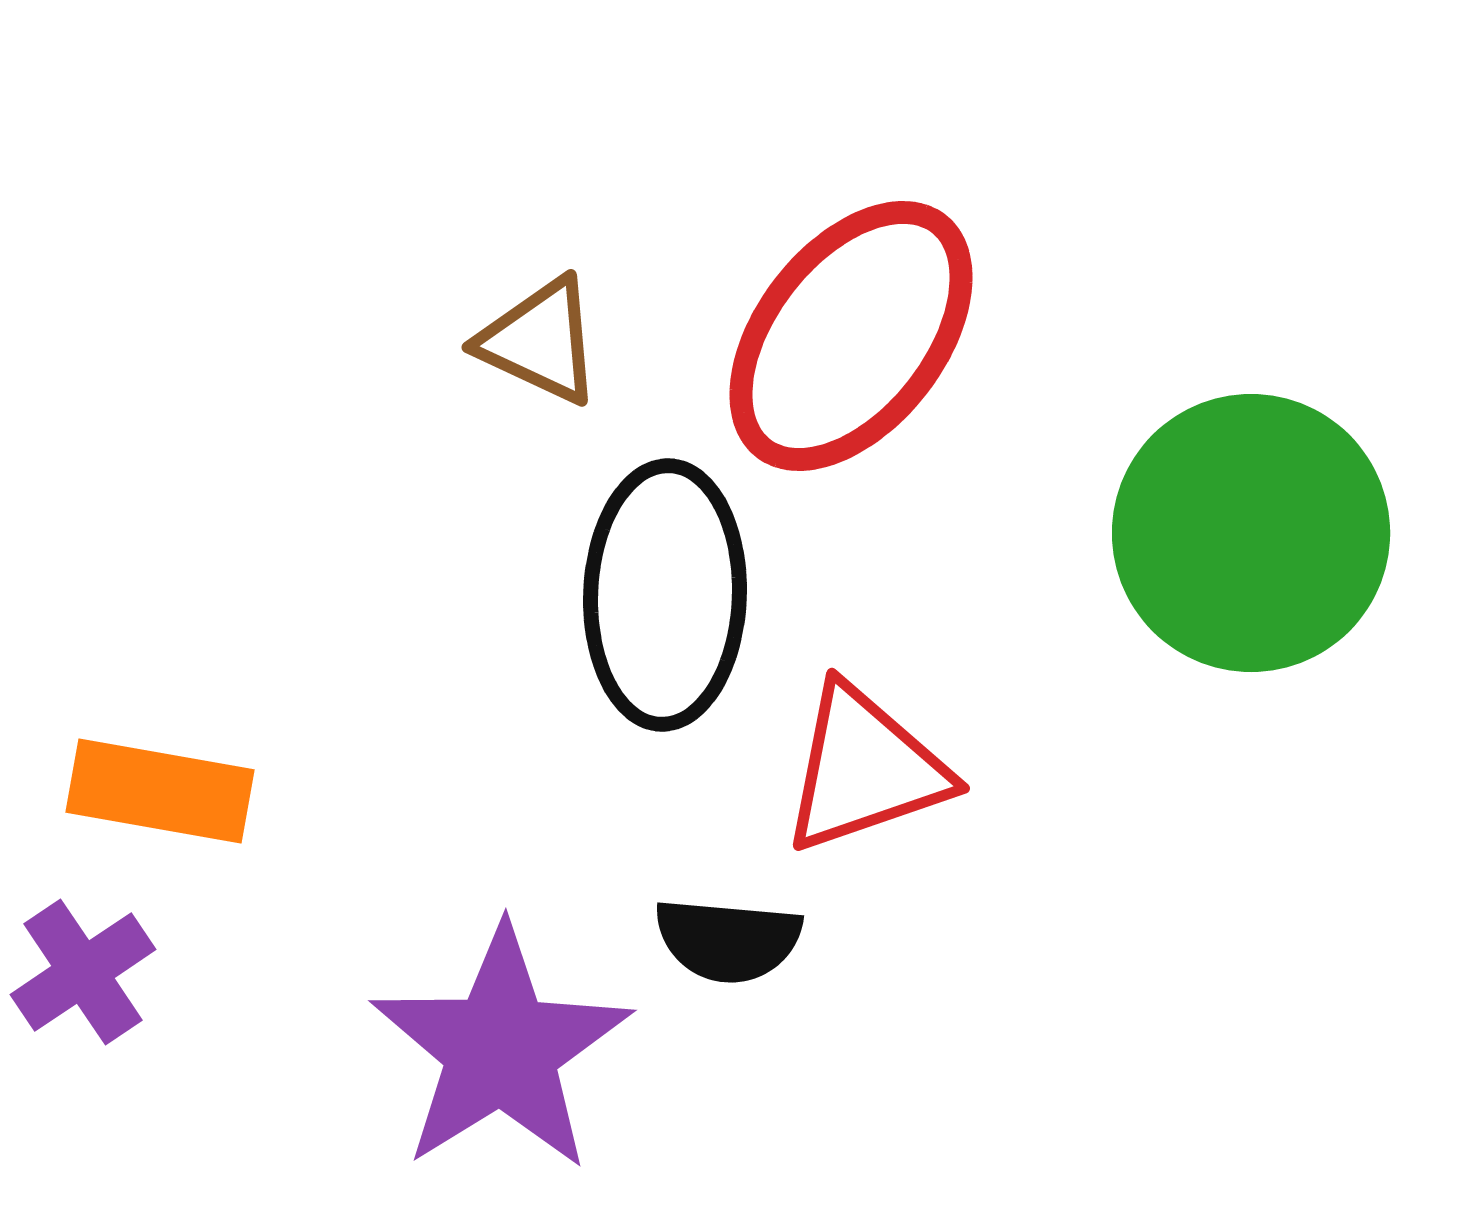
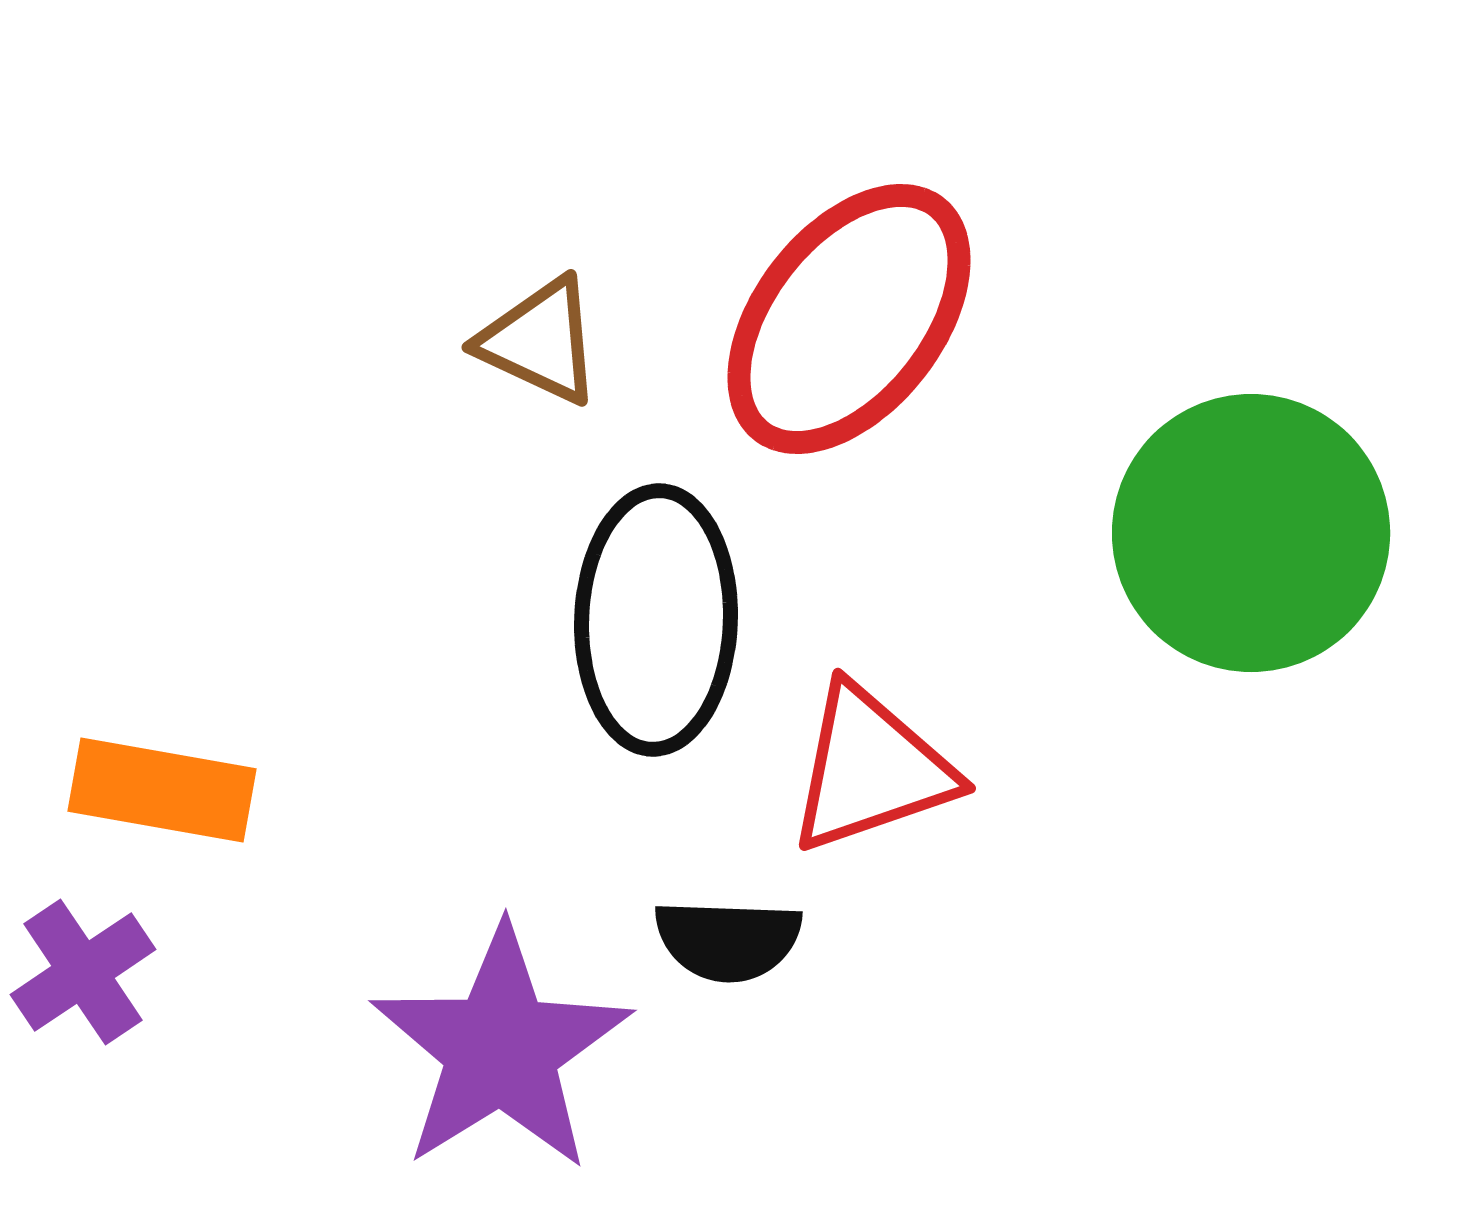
red ellipse: moved 2 px left, 17 px up
black ellipse: moved 9 px left, 25 px down
red triangle: moved 6 px right
orange rectangle: moved 2 px right, 1 px up
black semicircle: rotated 3 degrees counterclockwise
